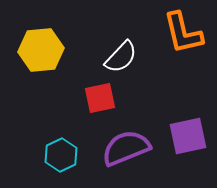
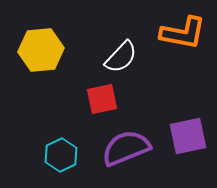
orange L-shape: rotated 66 degrees counterclockwise
red square: moved 2 px right, 1 px down
